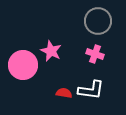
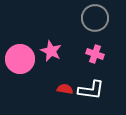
gray circle: moved 3 px left, 3 px up
pink circle: moved 3 px left, 6 px up
red semicircle: moved 1 px right, 4 px up
